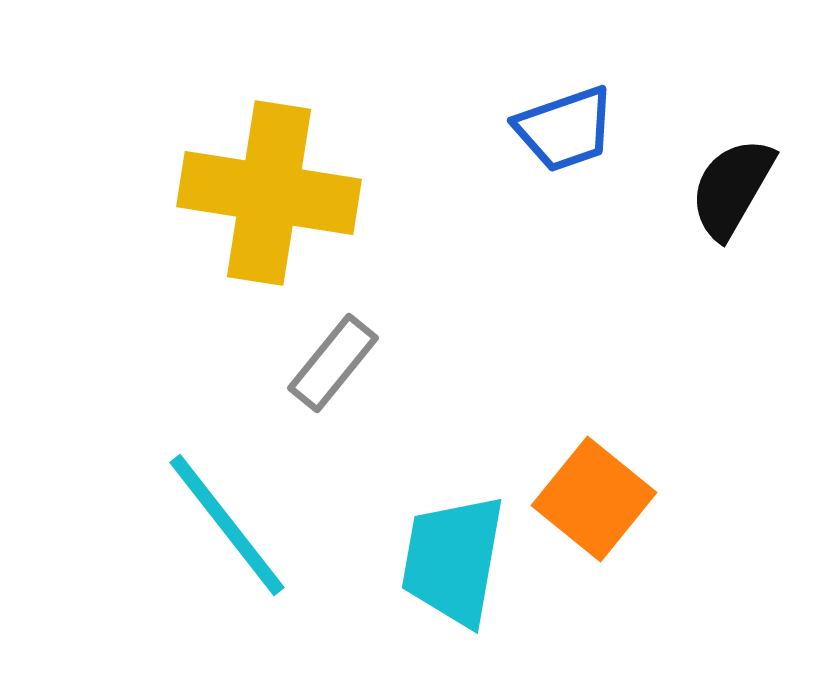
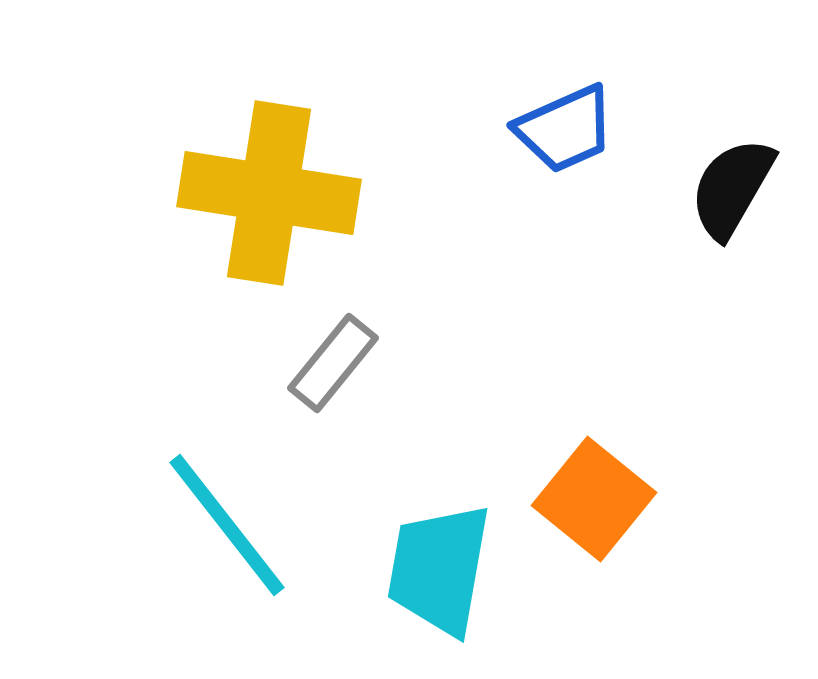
blue trapezoid: rotated 5 degrees counterclockwise
cyan trapezoid: moved 14 px left, 9 px down
